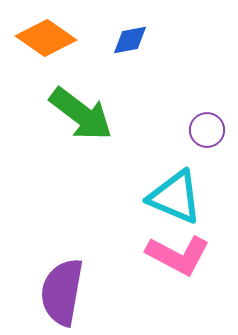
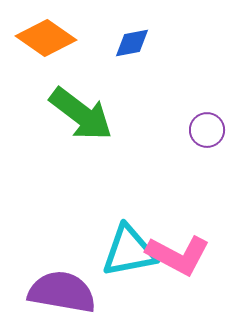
blue diamond: moved 2 px right, 3 px down
cyan triangle: moved 46 px left, 54 px down; rotated 34 degrees counterclockwise
purple semicircle: rotated 90 degrees clockwise
